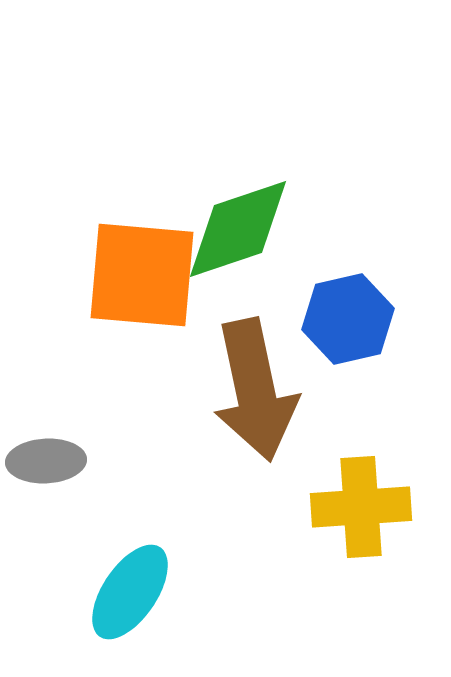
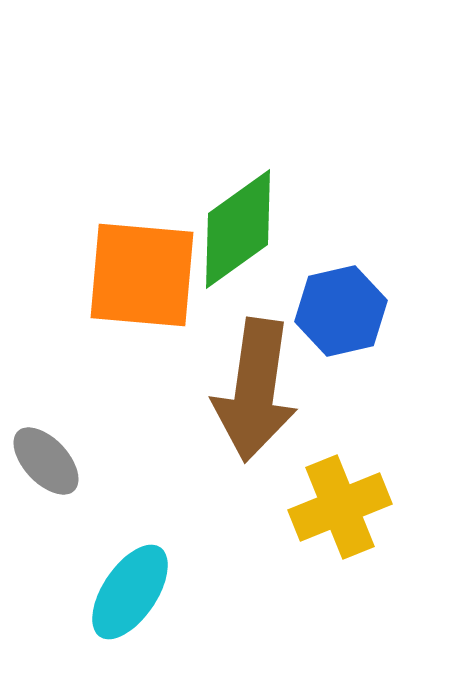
green diamond: rotated 17 degrees counterclockwise
blue hexagon: moved 7 px left, 8 px up
brown arrow: rotated 20 degrees clockwise
gray ellipse: rotated 50 degrees clockwise
yellow cross: moved 21 px left; rotated 18 degrees counterclockwise
